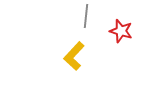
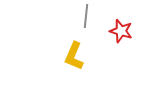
yellow L-shape: rotated 20 degrees counterclockwise
